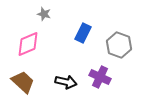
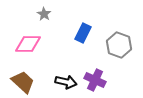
gray star: rotated 16 degrees clockwise
pink diamond: rotated 24 degrees clockwise
purple cross: moved 5 px left, 3 px down
